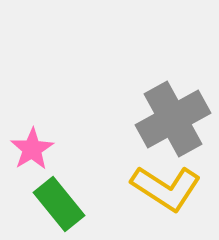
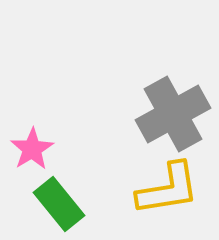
gray cross: moved 5 px up
yellow L-shape: moved 2 px right, 1 px down; rotated 42 degrees counterclockwise
